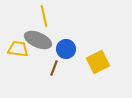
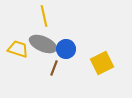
gray ellipse: moved 5 px right, 4 px down
yellow trapezoid: rotated 10 degrees clockwise
yellow square: moved 4 px right, 1 px down
